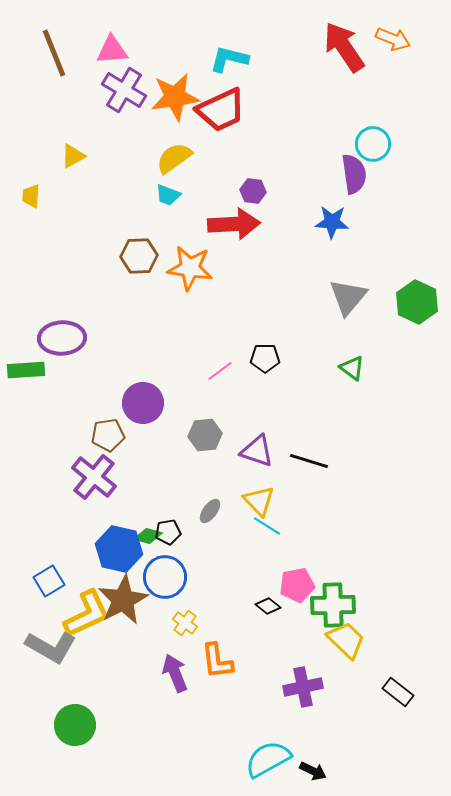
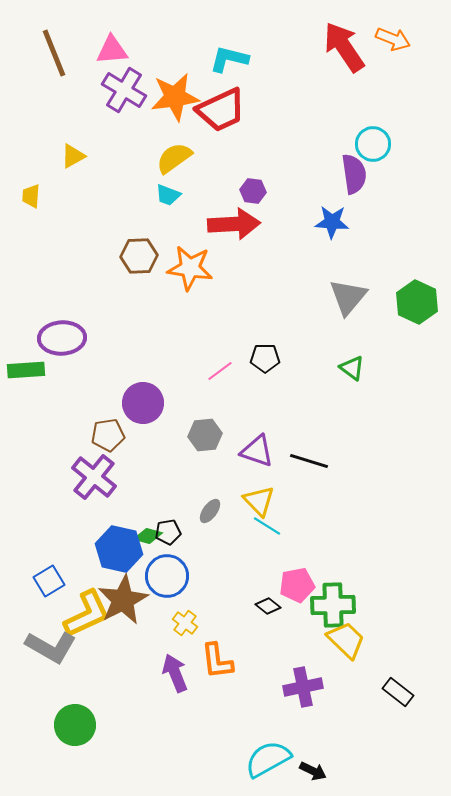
blue circle at (165, 577): moved 2 px right, 1 px up
